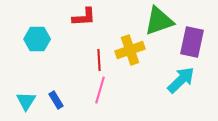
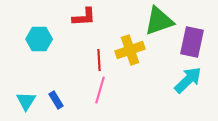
cyan hexagon: moved 2 px right
cyan arrow: moved 7 px right
